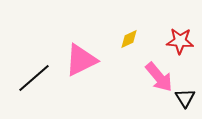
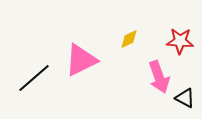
pink arrow: rotated 20 degrees clockwise
black triangle: rotated 30 degrees counterclockwise
